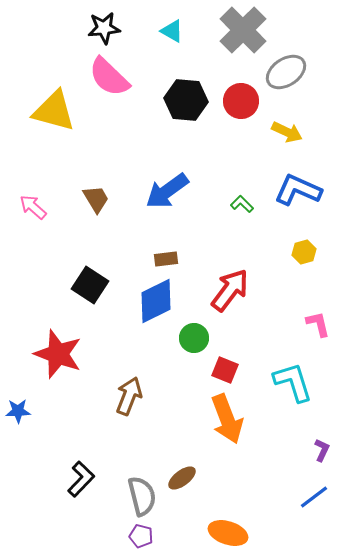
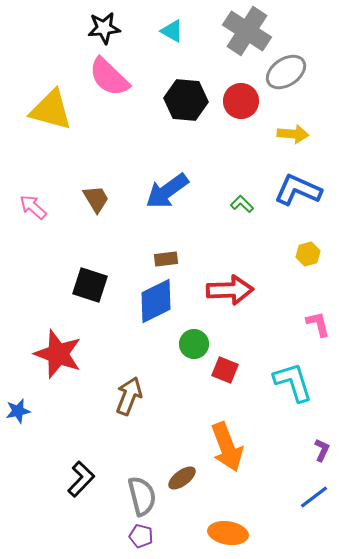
gray cross: moved 4 px right, 1 px down; rotated 12 degrees counterclockwise
yellow triangle: moved 3 px left, 1 px up
yellow arrow: moved 6 px right, 2 px down; rotated 20 degrees counterclockwise
yellow hexagon: moved 4 px right, 2 px down
black square: rotated 15 degrees counterclockwise
red arrow: rotated 51 degrees clockwise
green circle: moved 6 px down
blue star: rotated 10 degrees counterclockwise
orange arrow: moved 28 px down
orange ellipse: rotated 9 degrees counterclockwise
